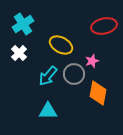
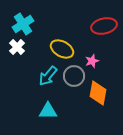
yellow ellipse: moved 1 px right, 4 px down
white cross: moved 2 px left, 6 px up
gray circle: moved 2 px down
